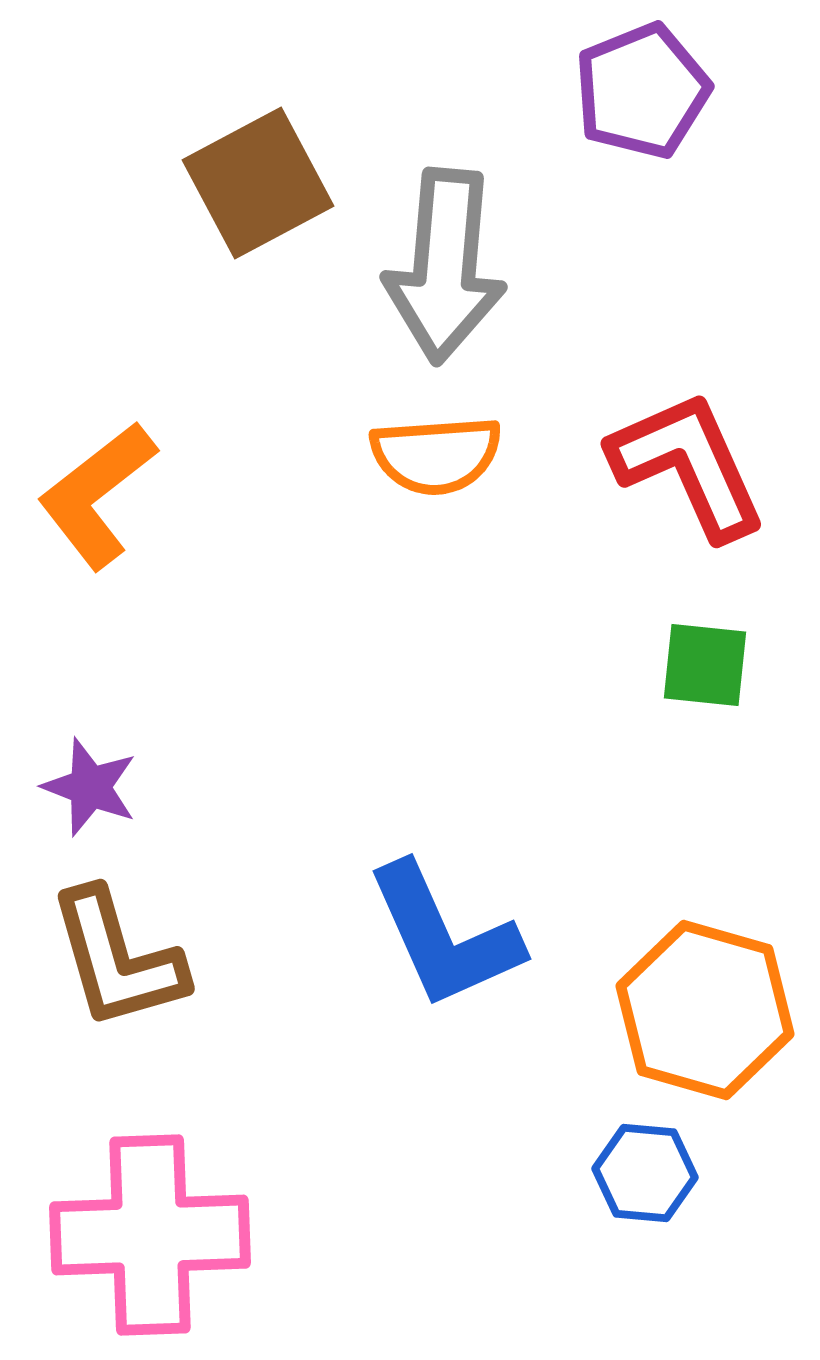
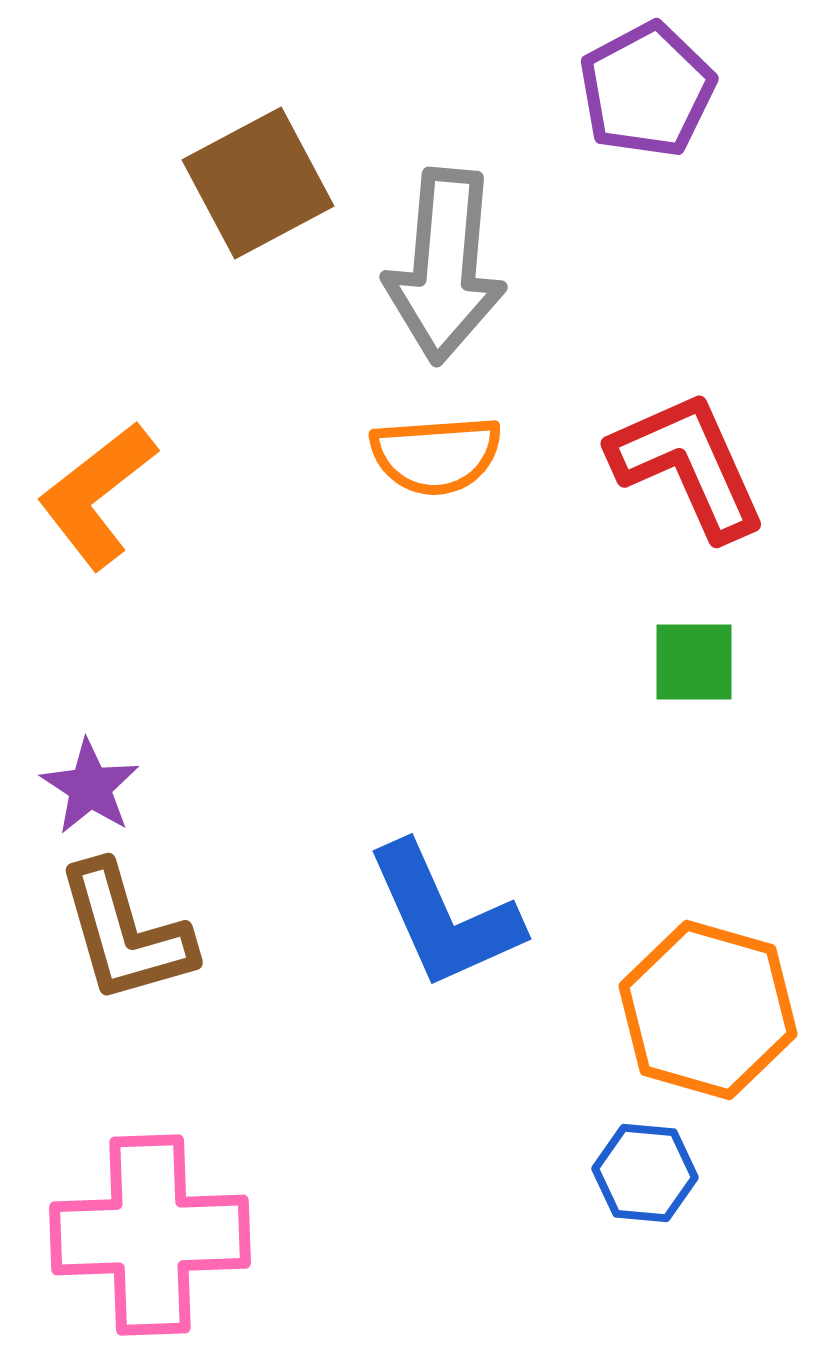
purple pentagon: moved 5 px right, 1 px up; rotated 6 degrees counterclockwise
green square: moved 11 px left, 3 px up; rotated 6 degrees counterclockwise
purple star: rotated 12 degrees clockwise
blue L-shape: moved 20 px up
brown L-shape: moved 8 px right, 26 px up
orange hexagon: moved 3 px right
